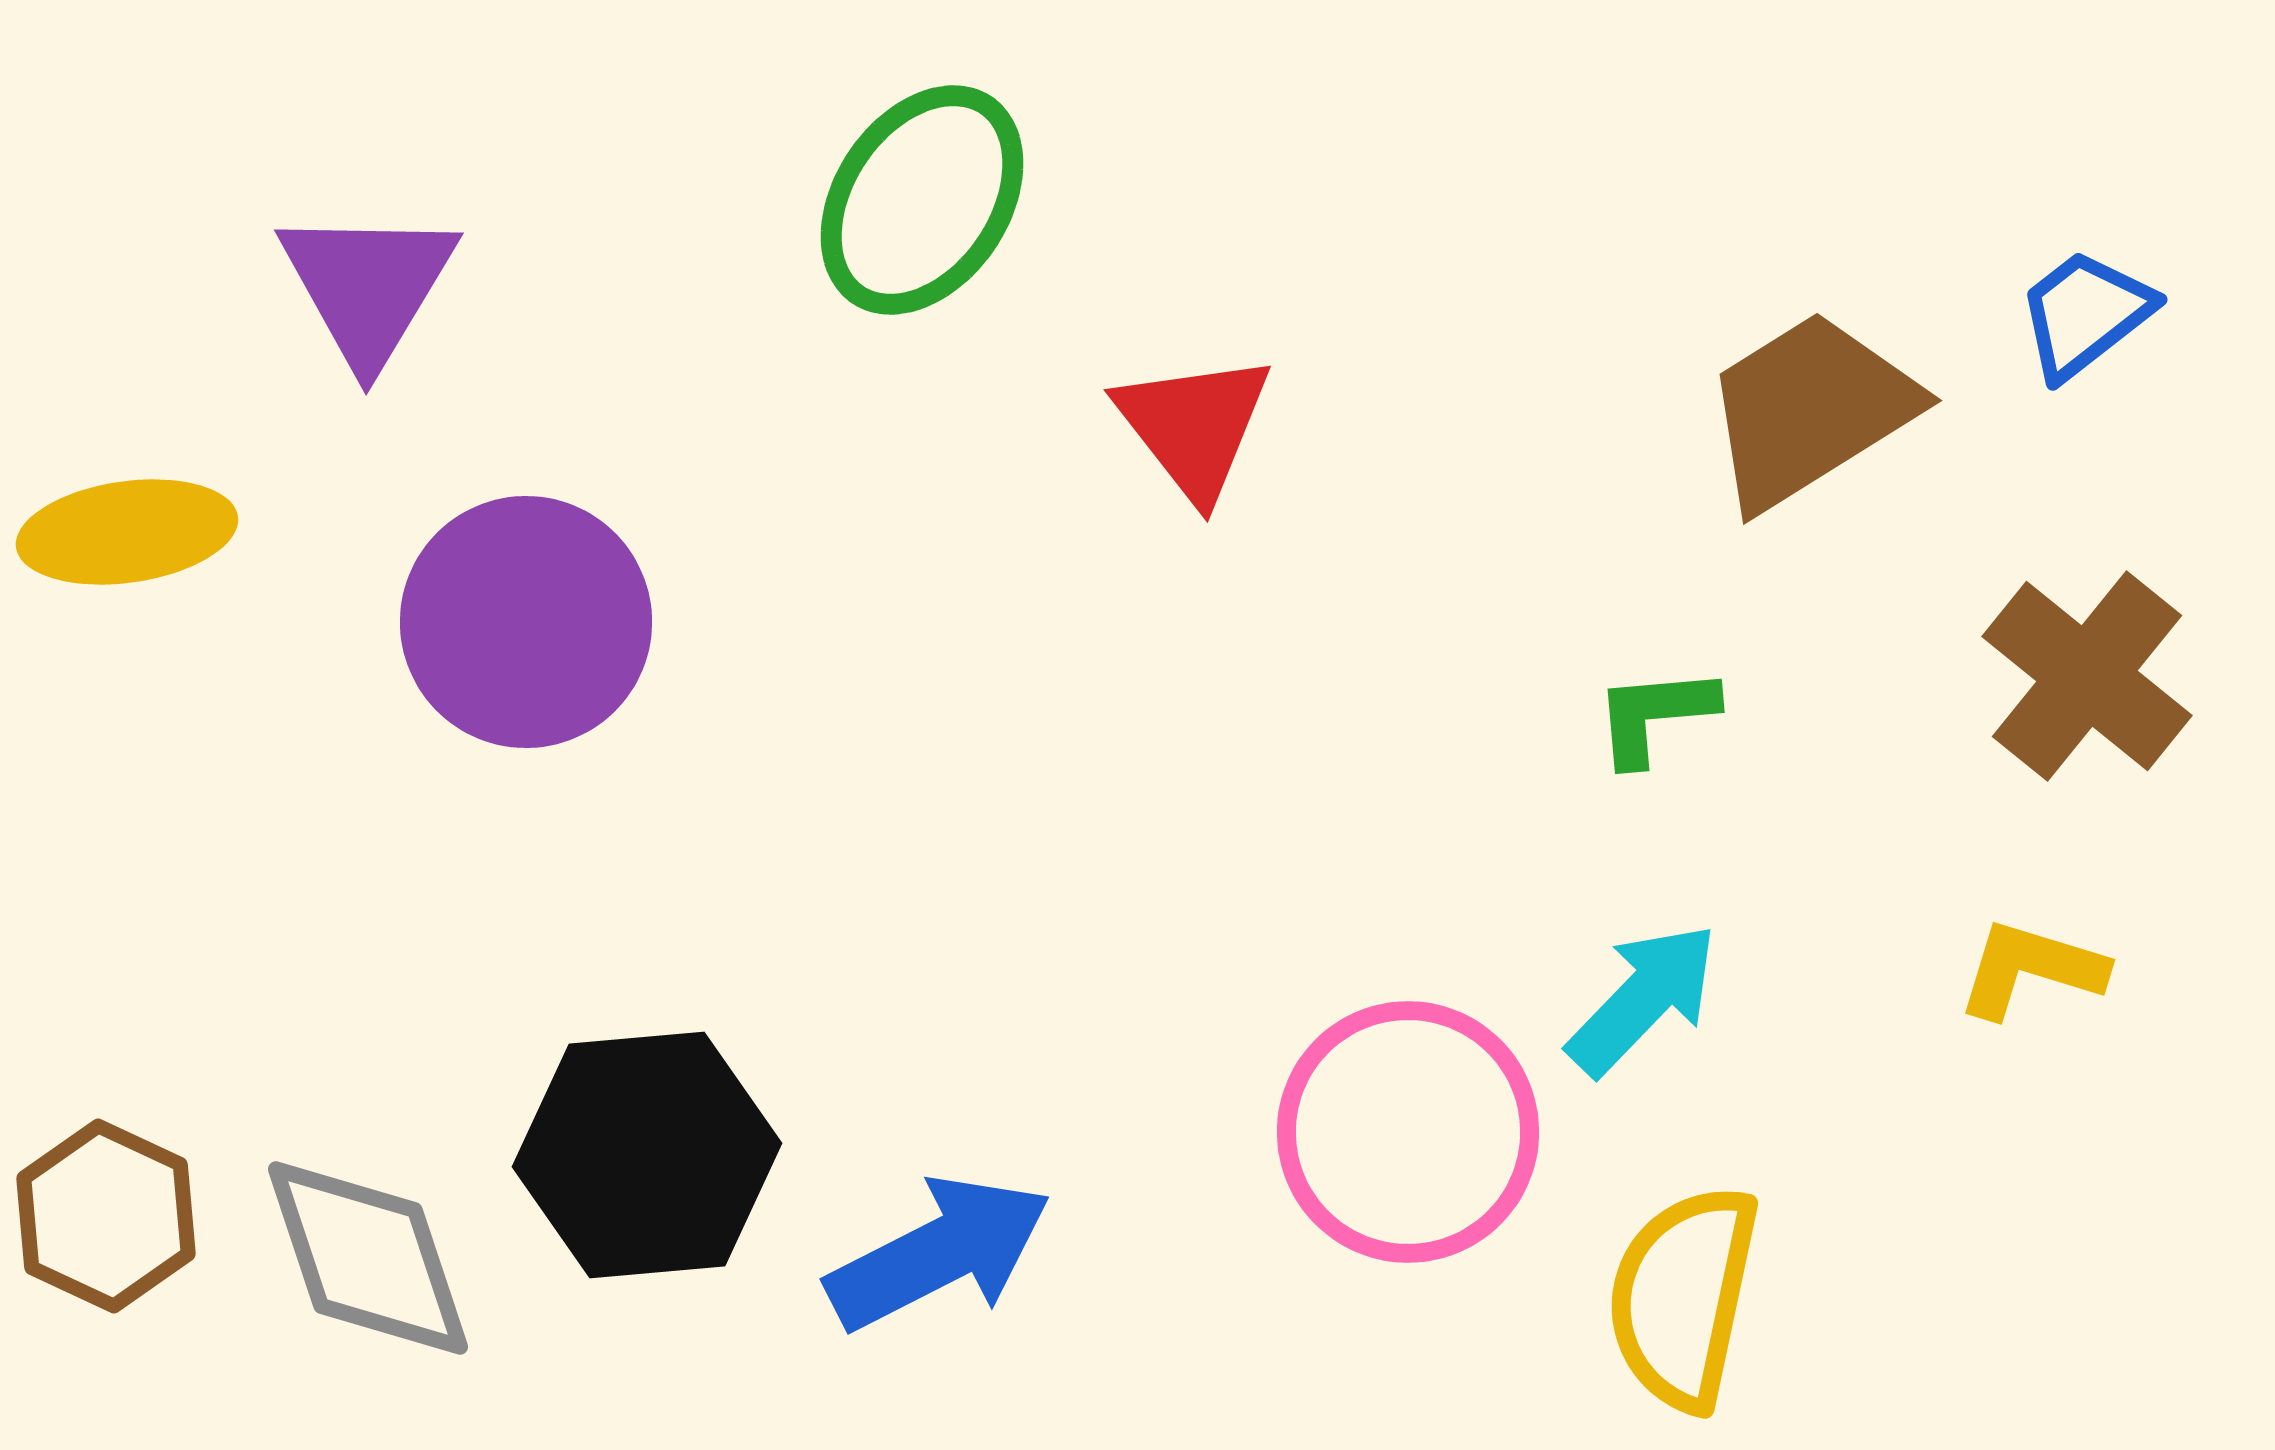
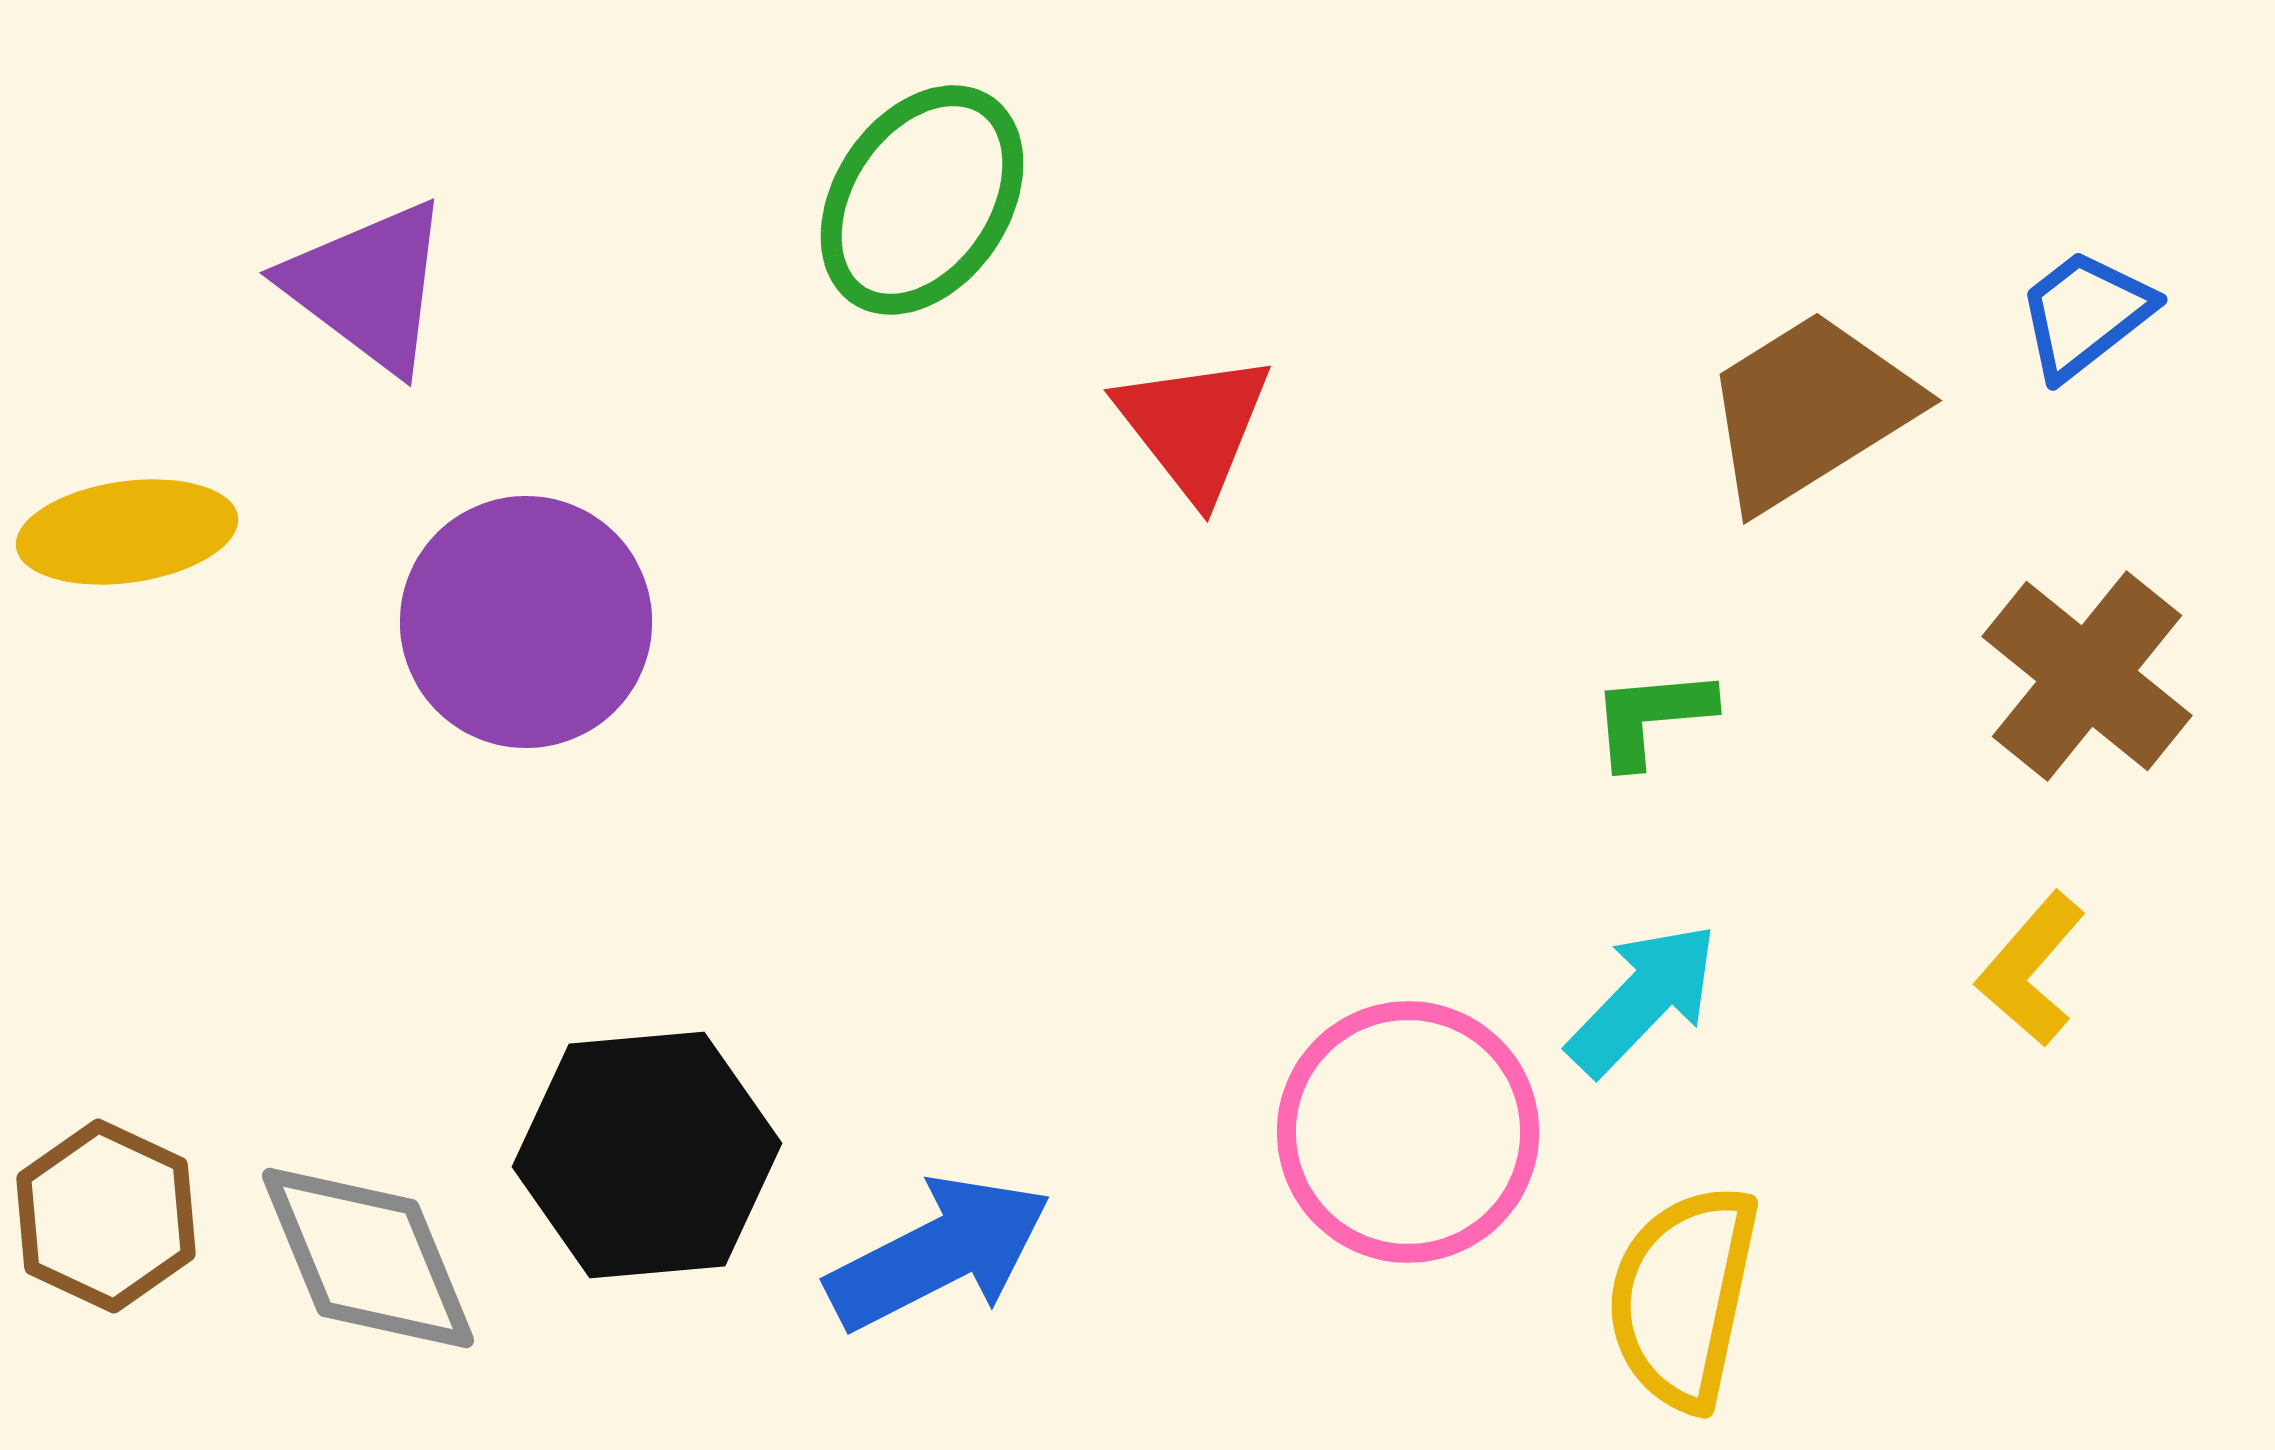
purple triangle: rotated 24 degrees counterclockwise
green L-shape: moved 3 px left, 2 px down
yellow L-shape: rotated 66 degrees counterclockwise
gray diamond: rotated 4 degrees counterclockwise
